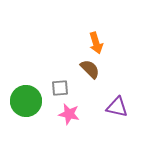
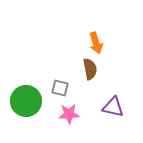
brown semicircle: rotated 35 degrees clockwise
gray square: rotated 18 degrees clockwise
purple triangle: moved 4 px left
pink star: rotated 15 degrees counterclockwise
